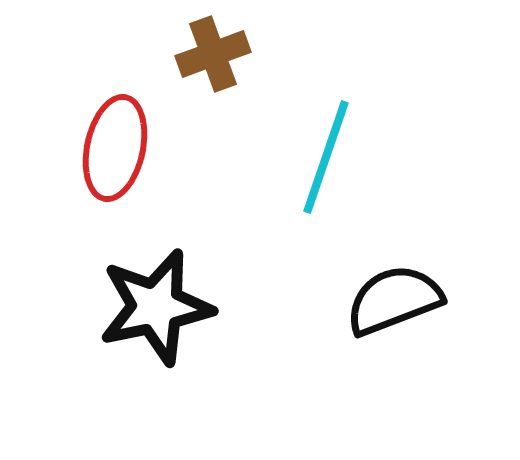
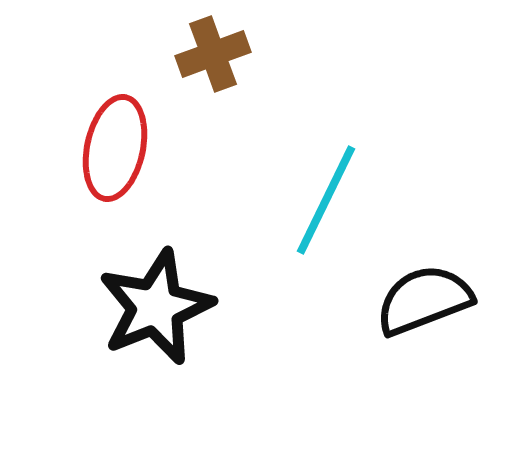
cyan line: moved 43 px down; rotated 7 degrees clockwise
black semicircle: moved 30 px right
black star: rotated 10 degrees counterclockwise
